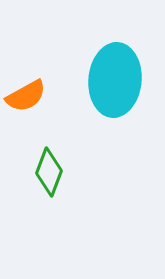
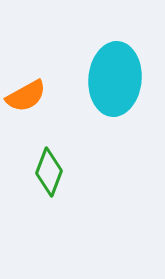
cyan ellipse: moved 1 px up
